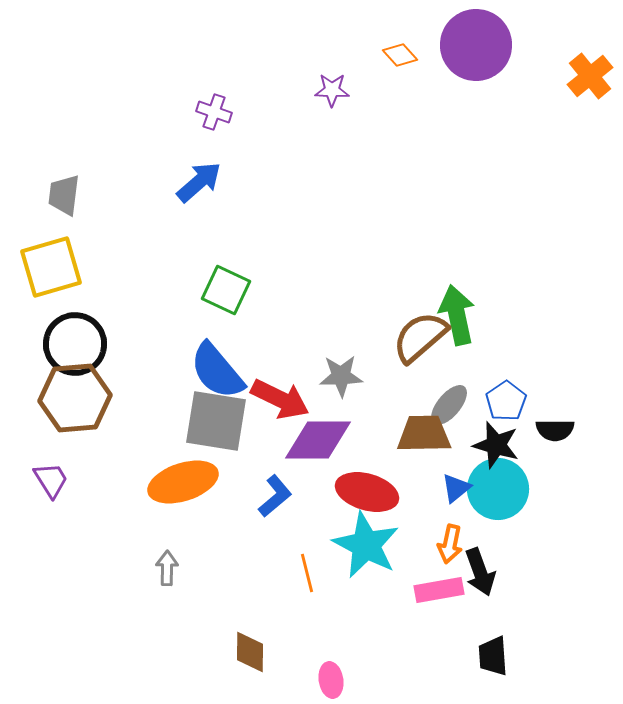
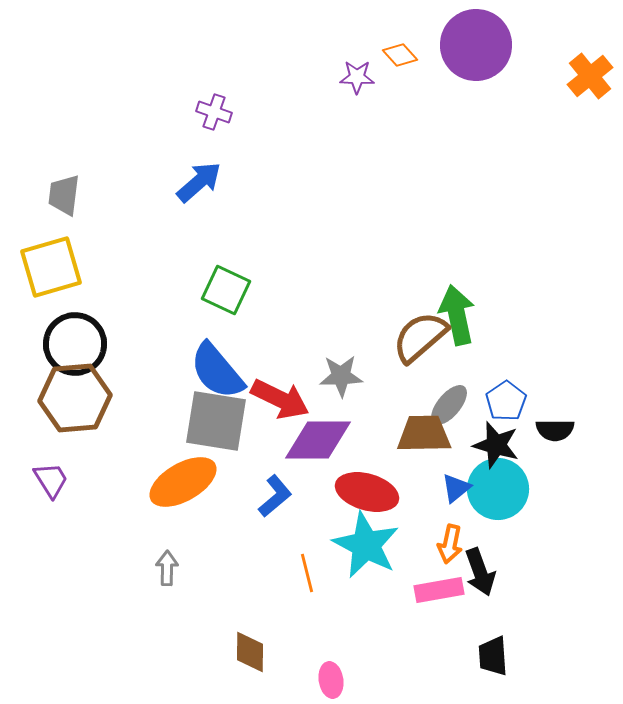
purple star: moved 25 px right, 13 px up
orange ellipse: rotated 12 degrees counterclockwise
